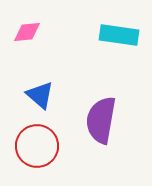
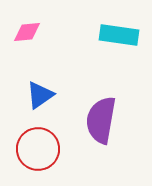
blue triangle: rotated 44 degrees clockwise
red circle: moved 1 px right, 3 px down
